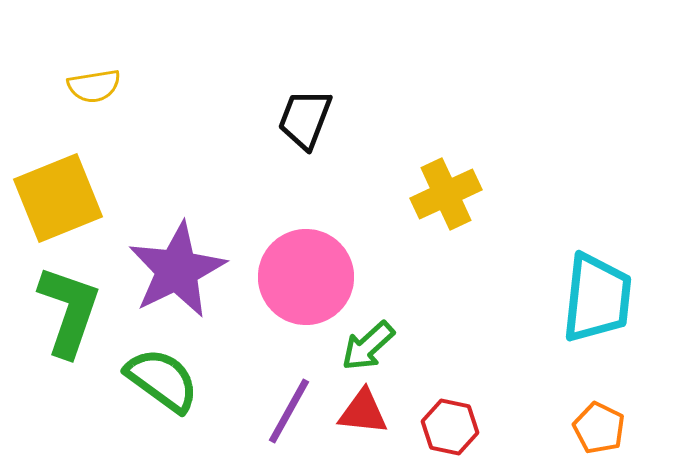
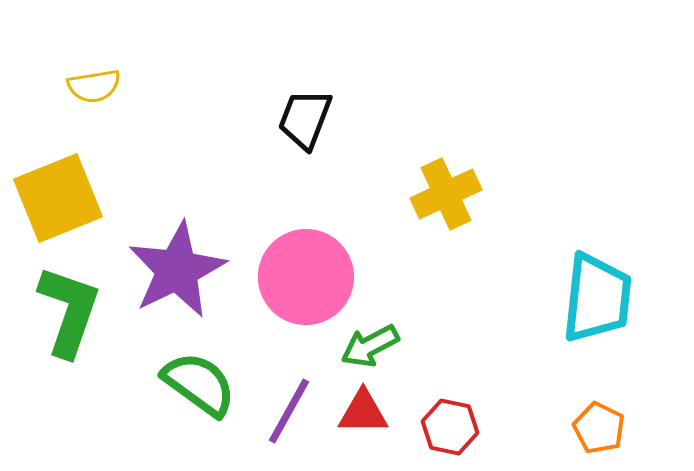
green arrow: moved 2 px right; rotated 14 degrees clockwise
green semicircle: moved 37 px right, 4 px down
red triangle: rotated 6 degrees counterclockwise
